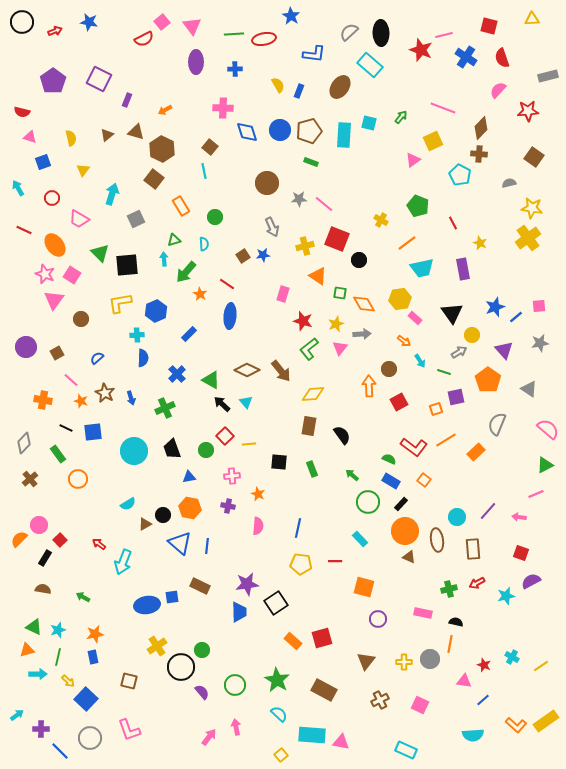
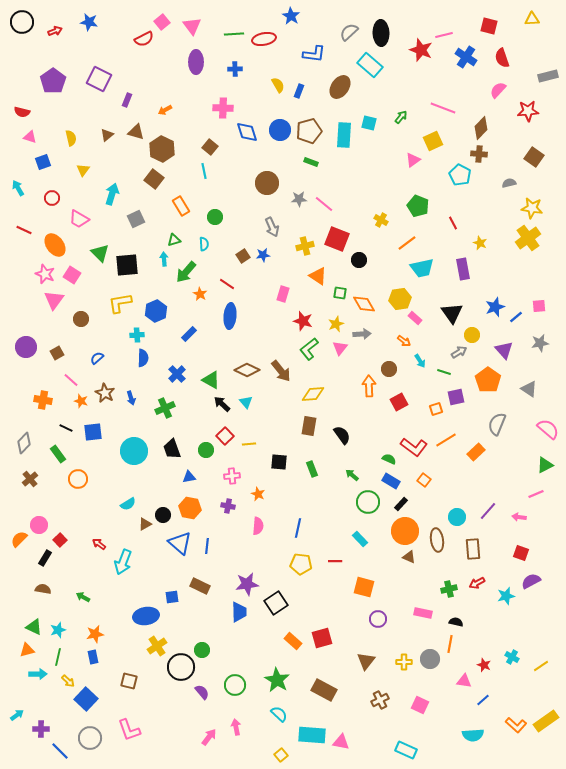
blue ellipse at (147, 605): moved 1 px left, 11 px down
